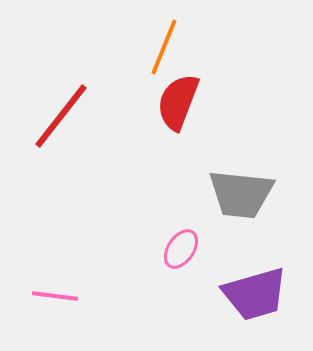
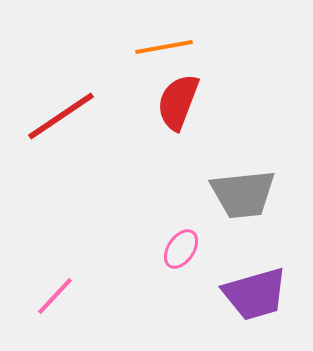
orange line: rotated 58 degrees clockwise
red line: rotated 18 degrees clockwise
gray trapezoid: moved 2 px right; rotated 12 degrees counterclockwise
pink line: rotated 54 degrees counterclockwise
